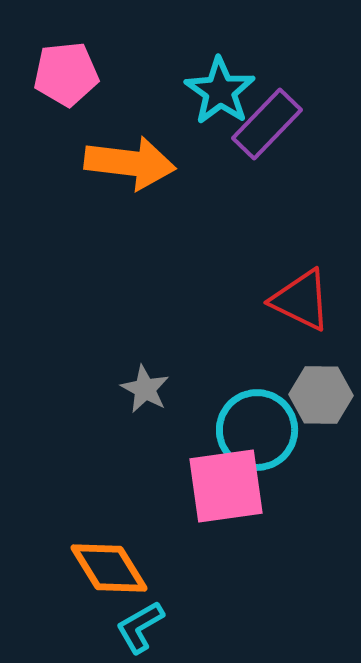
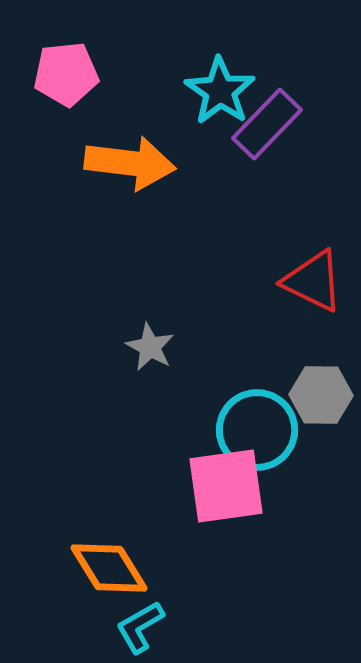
red triangle: moved 12 px right, 19 px up
gray star: moved 5 px right, 42 px up
